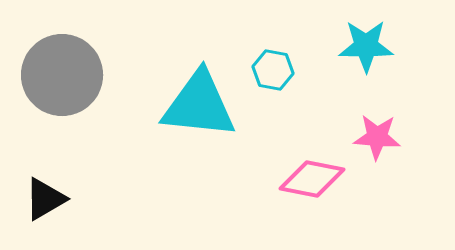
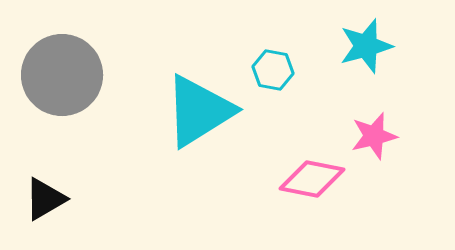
cyan star: rotated 16 degrees counterclockwise
cyan triangle: moved 6 px down; rotated 38 degrees counterclockwise
pink star: moved 3 px left, 1 px up; rotated 18 degrees counterclockwise
